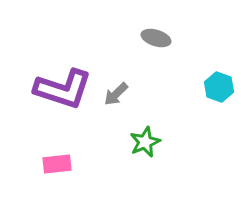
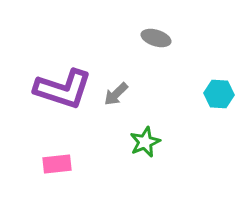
cyan hexagon: moved 7 px down; rotated 16 degrees counterclockwise
